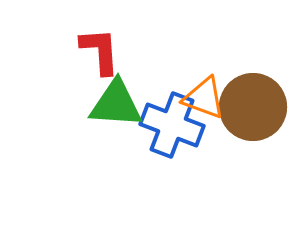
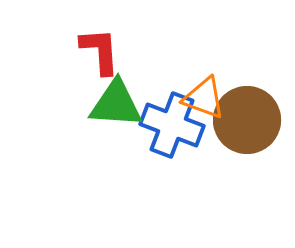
brown circle: moved 6 px left, 13 px down
